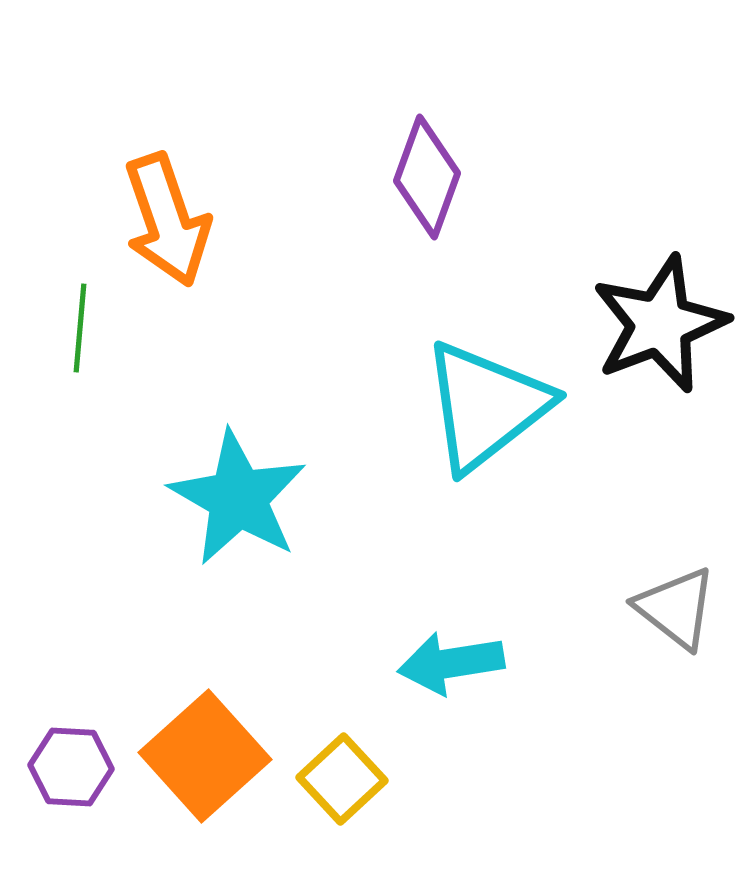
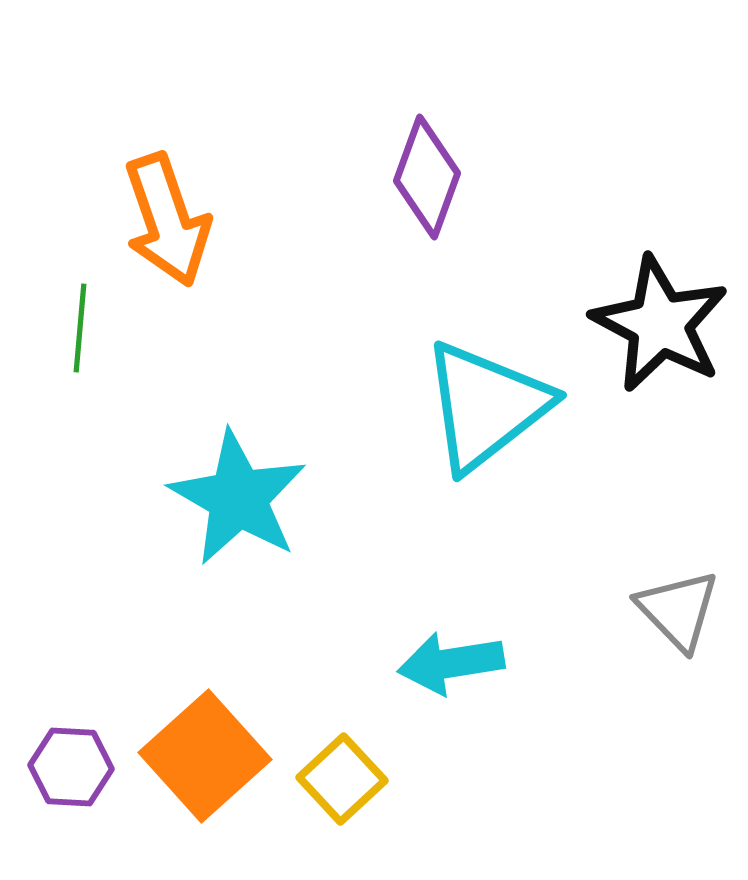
black star: rotated 23 degrees counterclockwise
gray triangle: moved 2 px right, 2 px down; rotated 8 degrees clockwise
